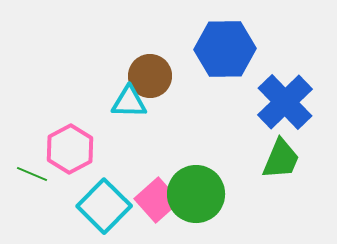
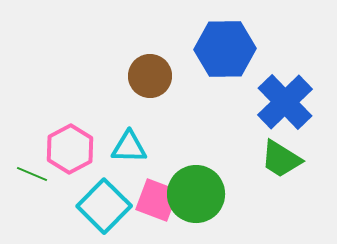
cyan triangle: moved 45 px down
green trapezoid: rotated 99 degrees clockwise
pink square: rotated 27 degrees counterclockwise
